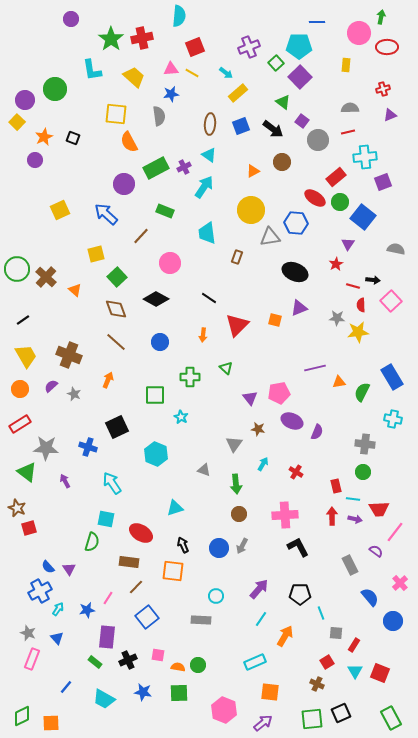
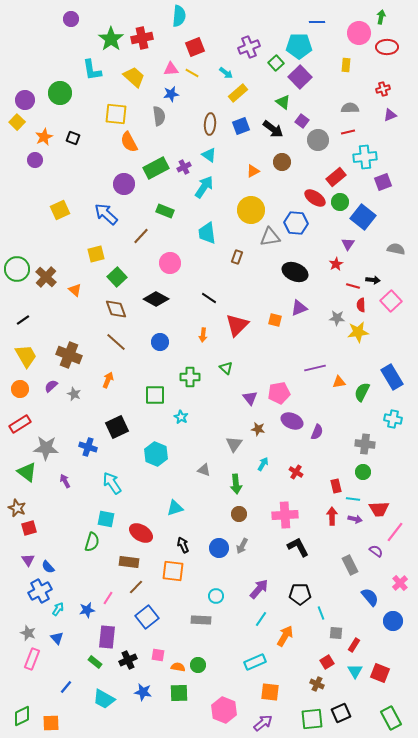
green circle at (55, 89): moved 5 px right, 4 px down
purple triangle at (69, 569): moved 41 px left, 9 px up
